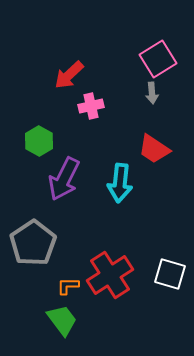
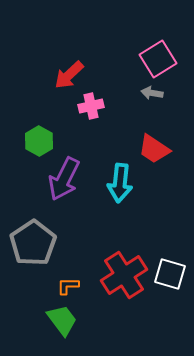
gray arrow: rotated 105 degrees clockwise
red cross: moved 14 px right
